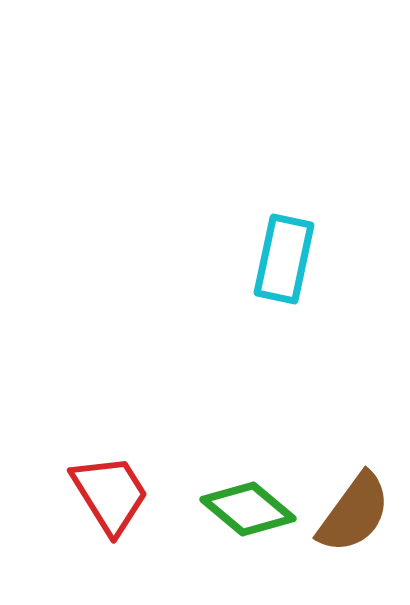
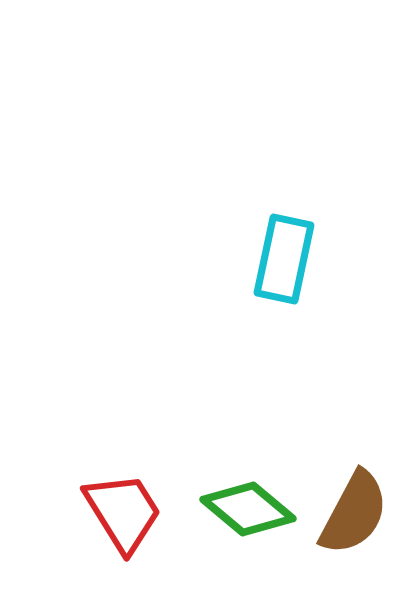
red trapezoid: moved 13 px right, 18 px down
brown semicircle: rotated 8 degrees counterclockwise
